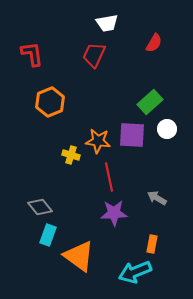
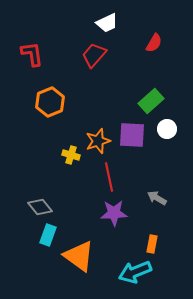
white trapezoid: rotated 15 degrees counterclockwise
red trapezoid: rotated 16 degrees clockwise
green rectangle: moved 1 px right, 1 px up
orange star: rotated 25 degrees counterclockwise
